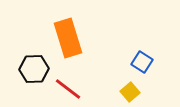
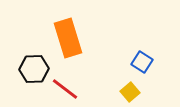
red line: moved 3 px left
